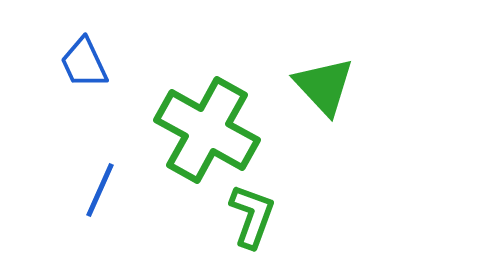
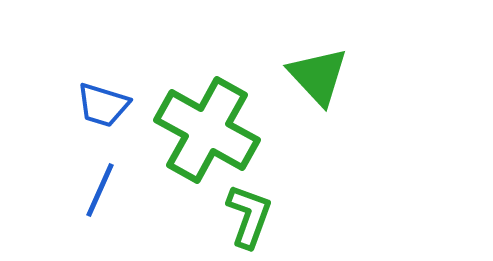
blue trapezoid: moved 19 px right, 42 px down; rotated 48 degrees counterclockwise
green triangle: moved 6 px left, 10 px up
green L-shape: moved 3 px left
